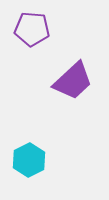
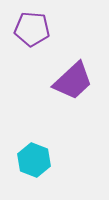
cyan hexagon: moved 5 px right; rotated 12 degrees counterclockwise
